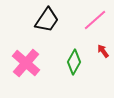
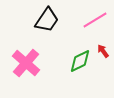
pink line: rotated 10 degrees clockwise
green diamond: moved 6 px right, 1 px up; rotated 35 degrees clockwise
